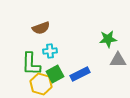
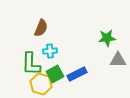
brown semicircle: rotated 48 degrees counterclockwise
green star: moved 1 px left, 1 px up
blue rectangle: moved 3 px left
